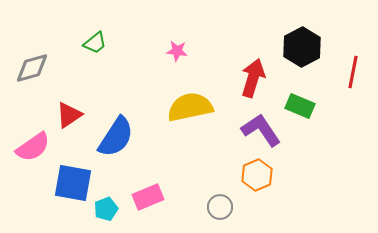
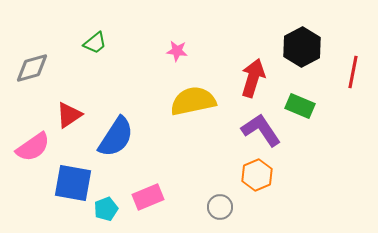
yellow semicircle: moved 3 px right, 6 px up
